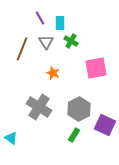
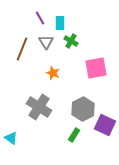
gray hexagon: moved 4 px right
